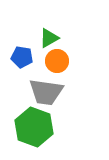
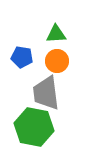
green triangle: moved 7 px right, 4 px up; rotated 25 degrees clockwise
gray trapezoid: moved 1 px down; rotated 75 degrees clockwise
green hexagon: rotated 9 degrees counterclockwise
